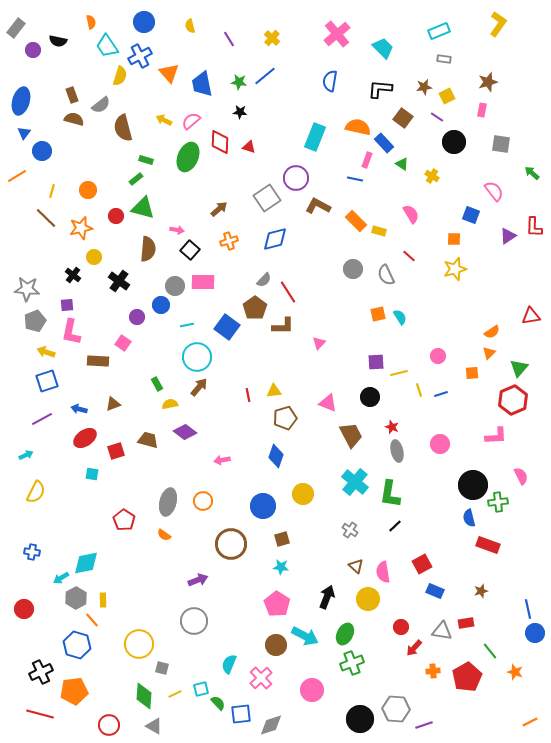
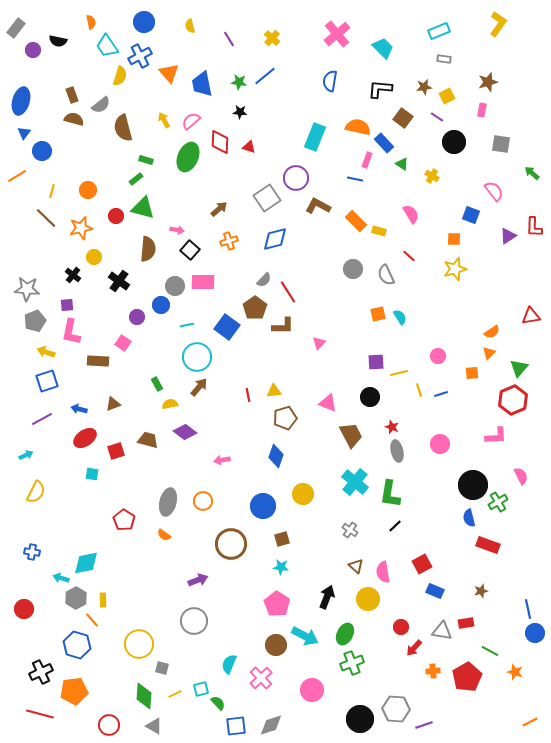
yellow arrow at (164, 120): rotated 35 degrees clockwise
green cross at (498, 502): rotated 24 degrees counterclockwise
cyan arrow at (61, 578): rotated 49 degrees clockwise
green line at (490, 651): rotated 24 degrees counterclockwise
blue square at (241, 714): moved 5 px left, 12 px down
